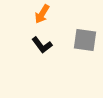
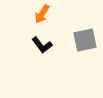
gray square: rotated 20 degrees counterclockwise
